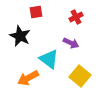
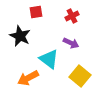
red cross: moved 4 px left, 1 px up
